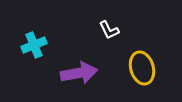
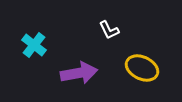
cyan cross: rotated 30 degrees counterclockwise
yellow ellipse: rotated 48 degrees counterclockwise
